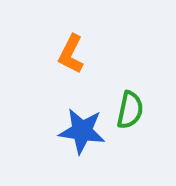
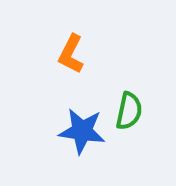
green semicircle: moved 1 px left, 1 px down
